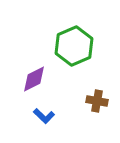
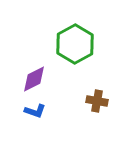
green hexagon: moved 1 px right, 2 px up; rotated 6 degrees counterclockwise
blue L-shape: moved 9 px left, 5 px up; rotated 25 degrees counterclockwise
